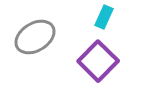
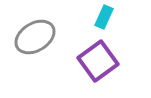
purple square: rotated 9 degrees clockwise
